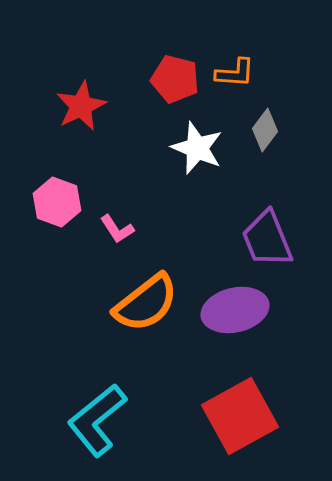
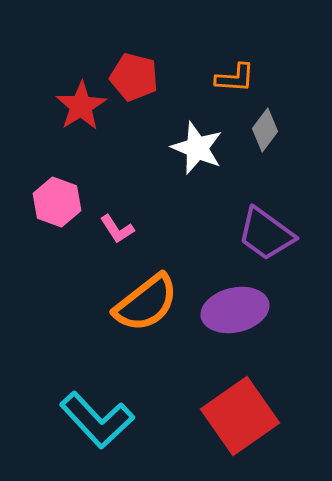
orange L-shape: moved 5 px down
red pentagon: moved 41 px left, 2 px up
red star: rotated 6 degrees counterclockwise
purple trapezoid: moved 1 px left, 5 px up; rotated 32 degrees counterclockwise
red square: rotated 6 degrees counterclockwise
cyan L-shape: rotated 94 degrees counterclockwise
